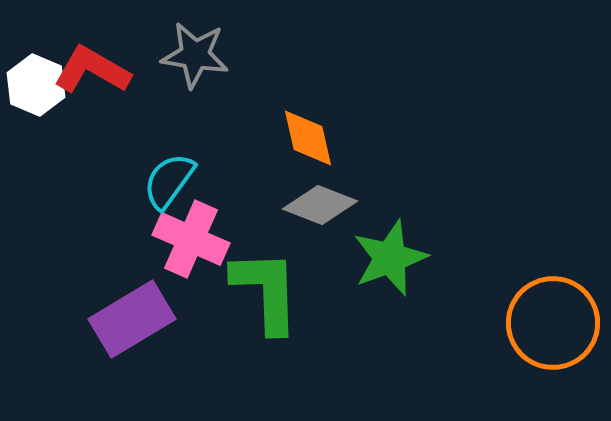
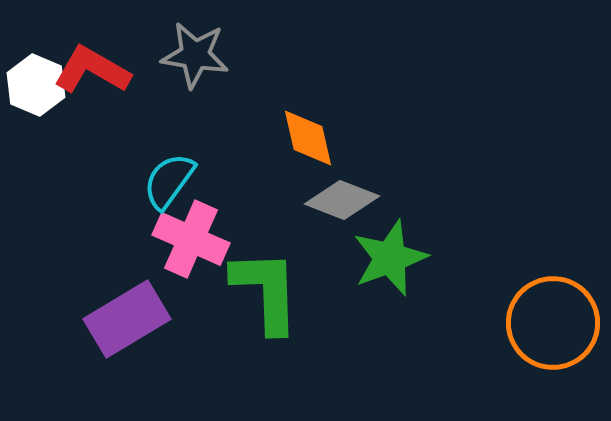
gray diamond: moved 22 px right, 5 px up
purple rectangle: moved 5 px left
